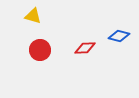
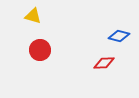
red diamond: moved 19 px right, 15 px down
